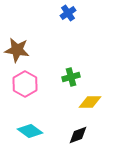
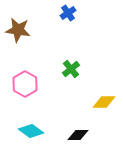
brown star: moved 1 px right, 20 px up
green cross: moved 8 px up; rotated 24 degrees counterclockwise
yellow diamond: moved 14 px right
cyan diamond: moved 1 px right
black diamond: rotated 20 degrees clockwise
